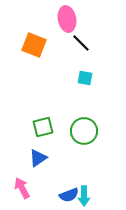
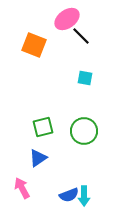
pink ellipse: rotated 65 degrees clockwise
black line: moved 7 px up
